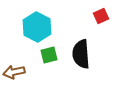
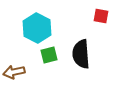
red square: rotated 35 degrees clockwise
cyan hexagon: moved 1 px down
